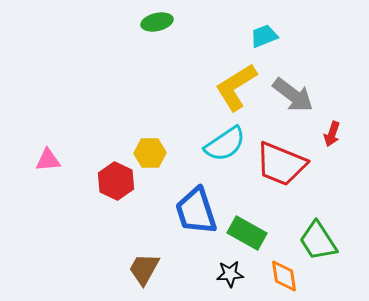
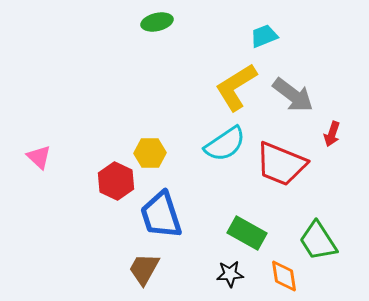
pink triangle: moved 9 px left, 3 px up; rotated 48 degrees clockwise
blue trapezoid: moved 35 px left, 4 px down
